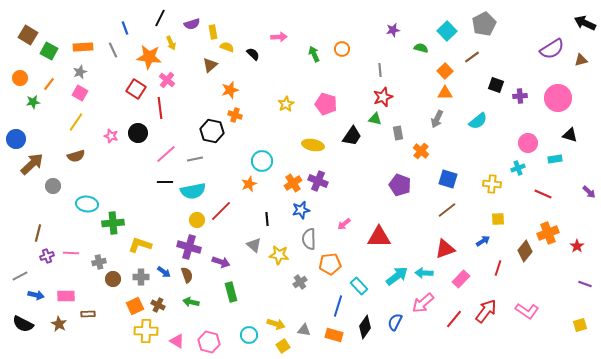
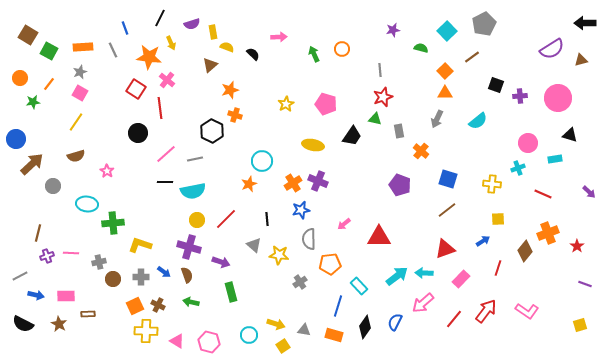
black arrow at (585, 23): rotated 25 degrees counterclockwise
black hexagon at (212, 131): rotated 15 degrees clockwise
gray rectangle at (398, 133): moved 1 px right, 2 px up
pink star at (111, 136): moved 4 px left, 35 px down; rotated 16 degrees clockwise
red line at (221, 211): moved 5 px right, 8 px down
